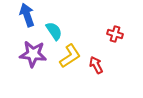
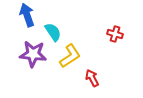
cyan semicircle: moved 1 px left, 1 px down
red arrow: moved 4 px left, 13 px down
